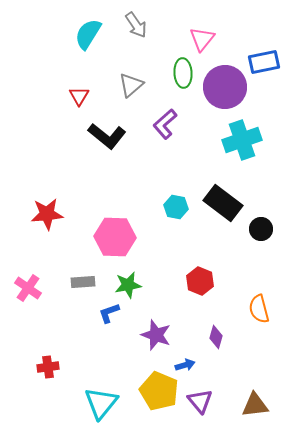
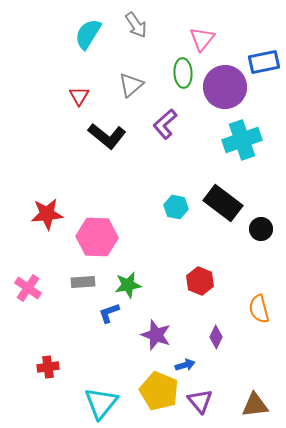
pink hexagon: moved 18 px left
purple diamond: rotated 10 degrees clockwise
